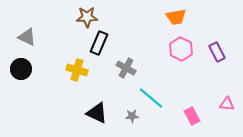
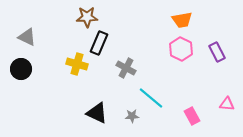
orange trapezoid: moved 6 px right, 3 px down
yellow cross: moved 6 px up
